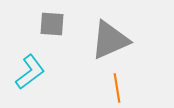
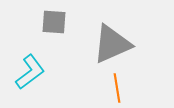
gray square: moved 2 px right, 2 px up
gray triangle: moved 2 px right, 4 px down
